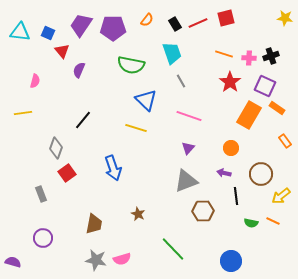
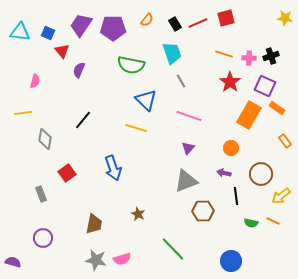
gray diamond at (56, 148): moved 11 px left, 9 px up; rotated 10 degrees counterclockwise
